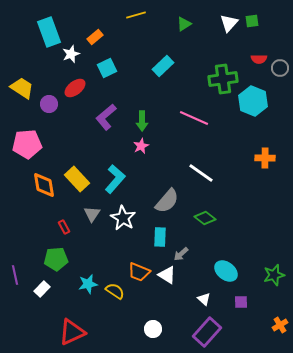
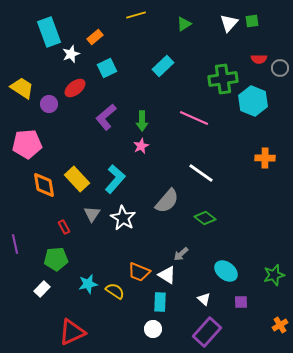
cyan rectangle at (160, 237): moved 65 px down
purple line at (15, 275): moved 31 px up
